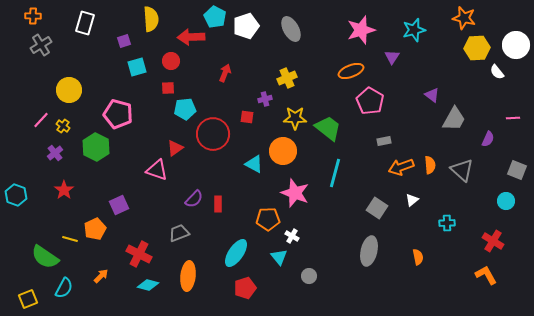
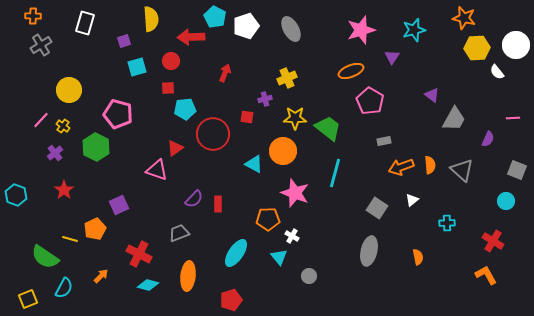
red pentagon at (245, 288): moved 14 px left, 12 px down
